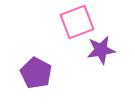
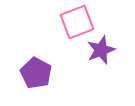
purple star: rotated 12 degrees counterclockwise
